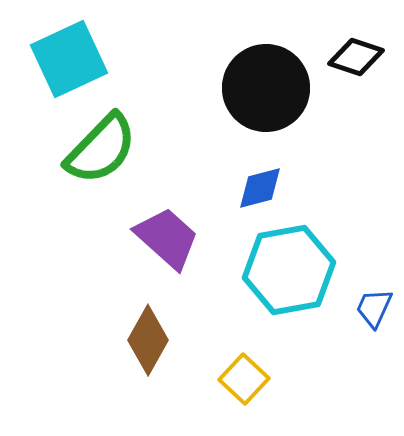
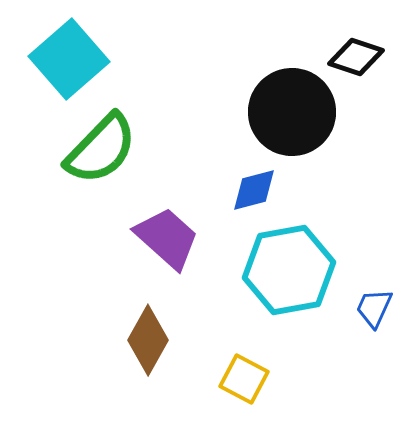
cyan square: rotated 16 degrees counterclockwise
black circle: moved 26 px right, 24 px down
blue diamond: moved 6 px left, 2 px down
yellow square: rotated 15 degrees counterclockwise
